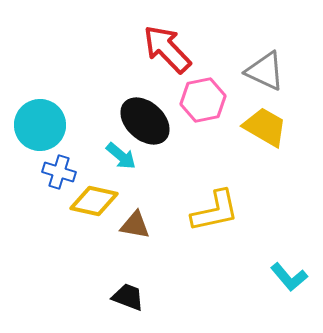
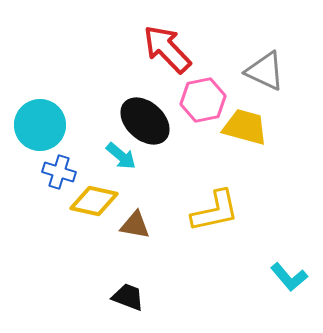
yellow trapezoid: moved 20 px left; rotated 15 degrees counterclockwise
